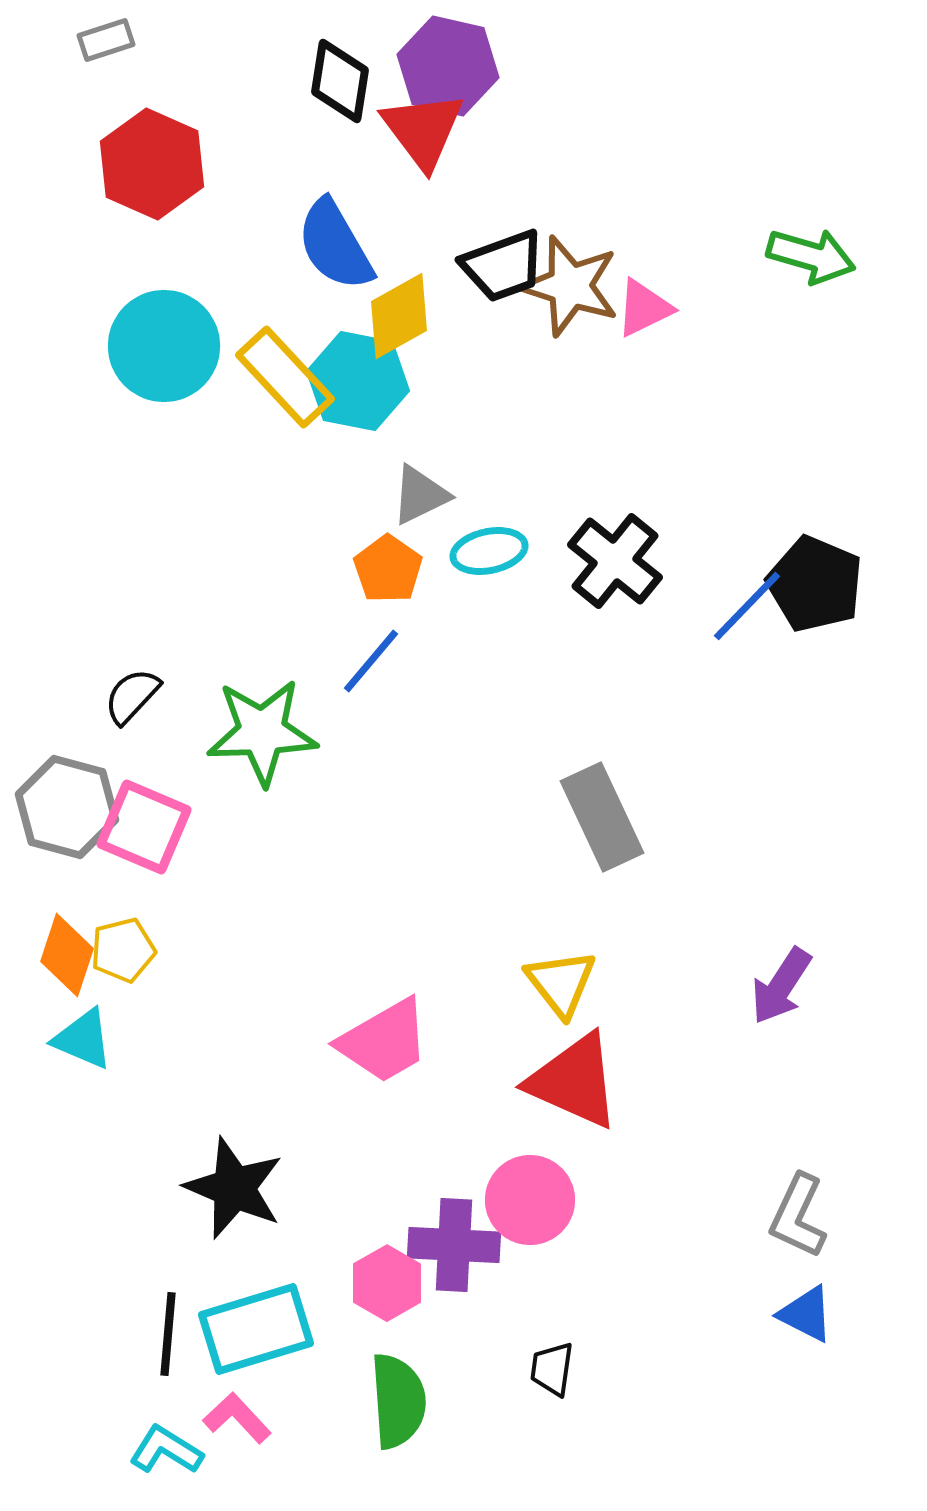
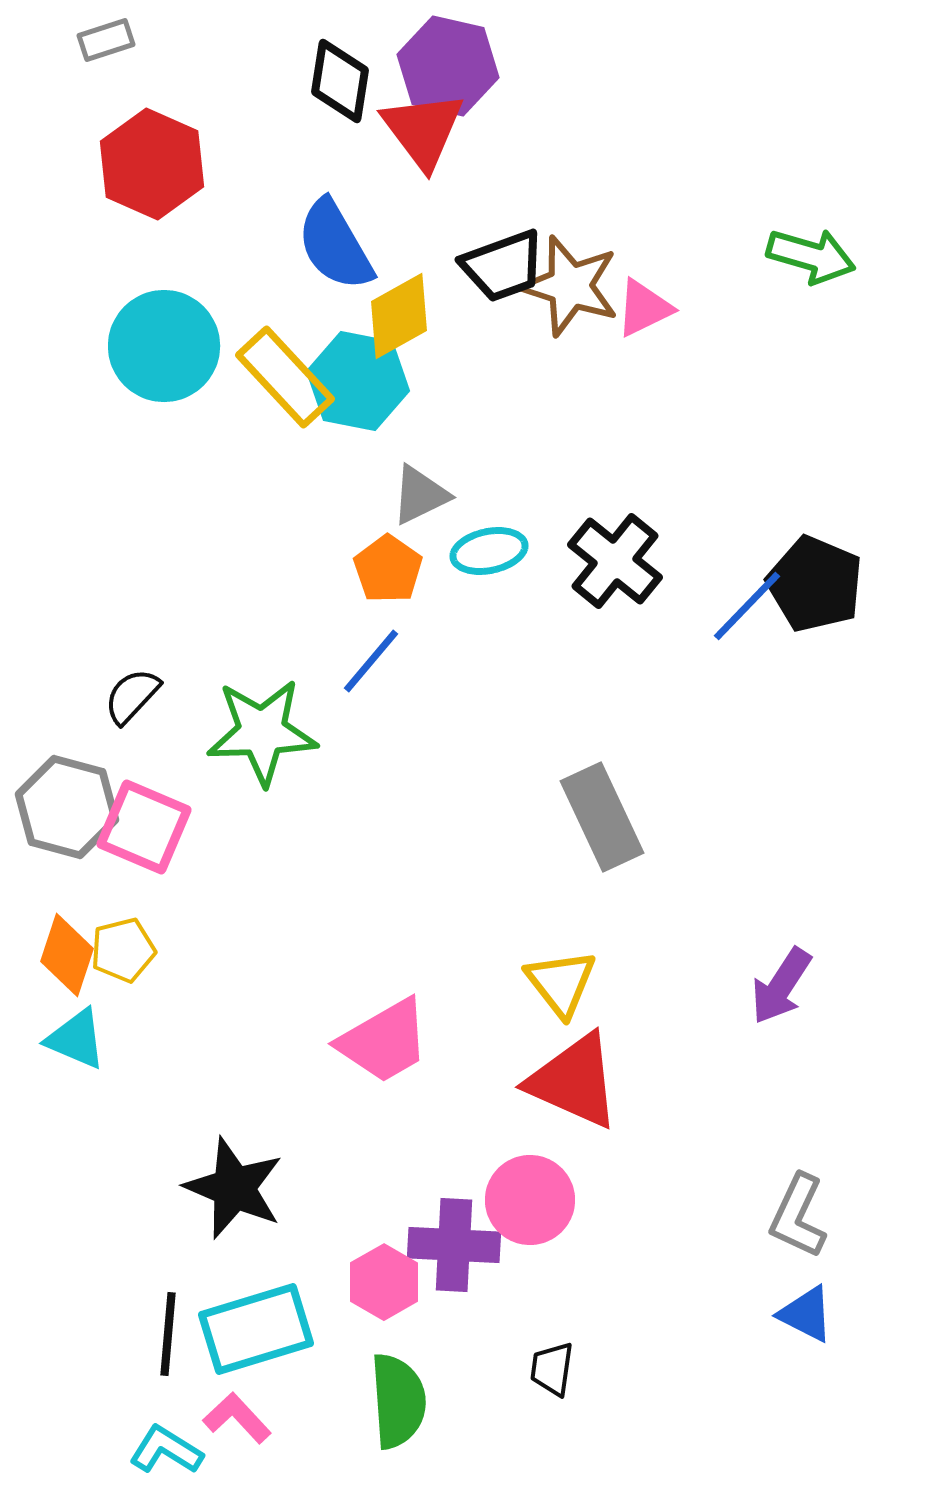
cyan triangle at (83, 1039): moved 7 px left
pink hexagon at (387, 1283): moved 3 px left, 1 px up
